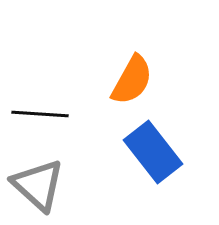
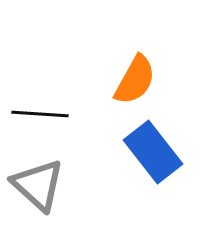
orange semicircle: moved 3 px right
